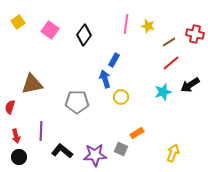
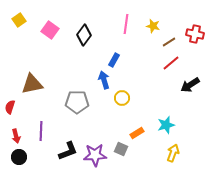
yellow square: moved 1 px right, 2 px up
yellow star: moved 5 px right
blue arrow: moved 1 px left, 1 px down
cyan star: moved 3 px right, 33 px down
yellow circle: moved 1 px right, 1 px down
black L-shape: moved 6 px right; rotated 120 degrees clockwise
